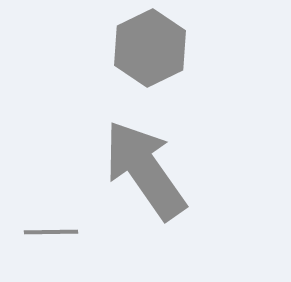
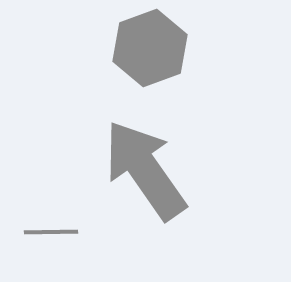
gray hexagon: rotated 6 degrees clockwise
